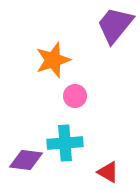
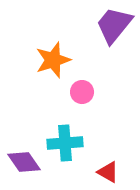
purple trapezoid: moved 1 px left
pink circle: moved 7 px right, 4 px up
purple diamond: moved 2 px left, 2 px down; rotated 48 degrees clockwise
